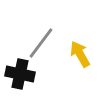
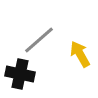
gray line: moved 2 px left, 3 px up; rotated 12 degrees clockwise
